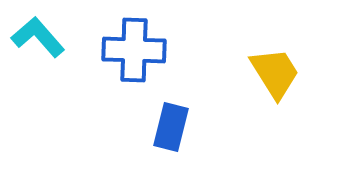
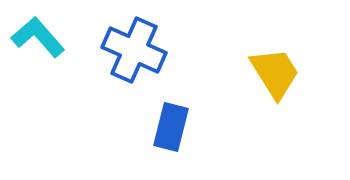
blue cross: rotated 22 degrees clockwise
